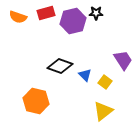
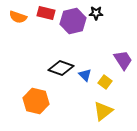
red rectangle: rotated 30 degrees clockwise
black diamond: moved 1 px right, 2 px down
